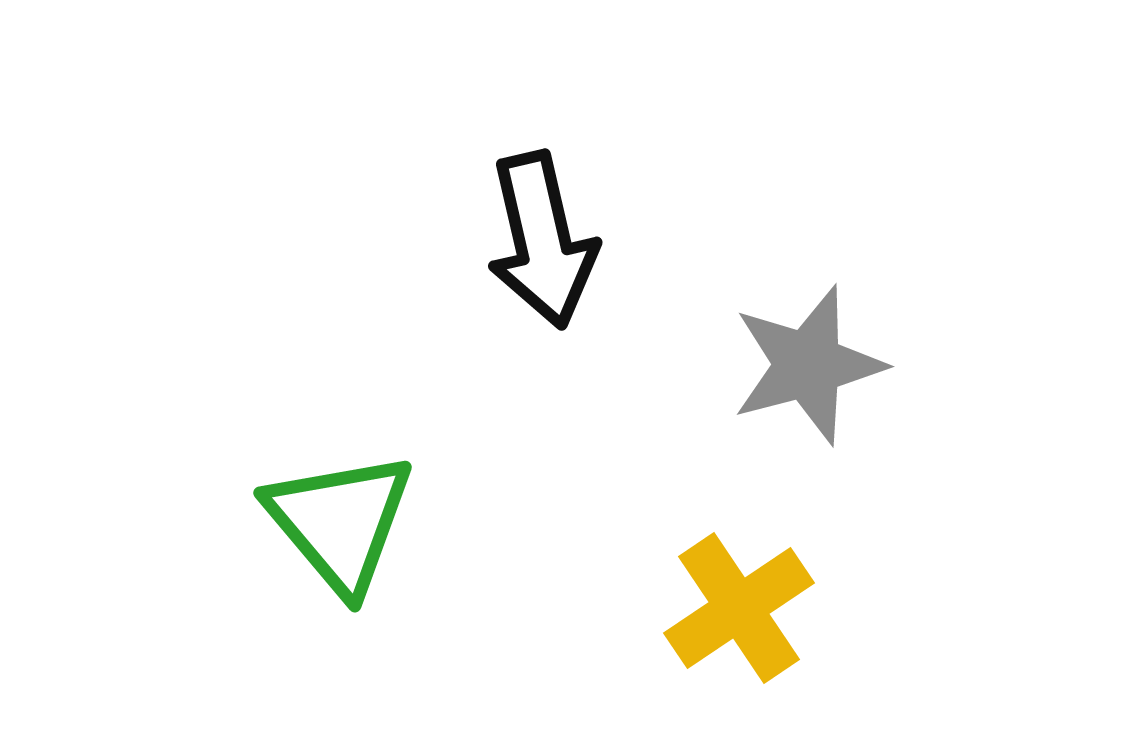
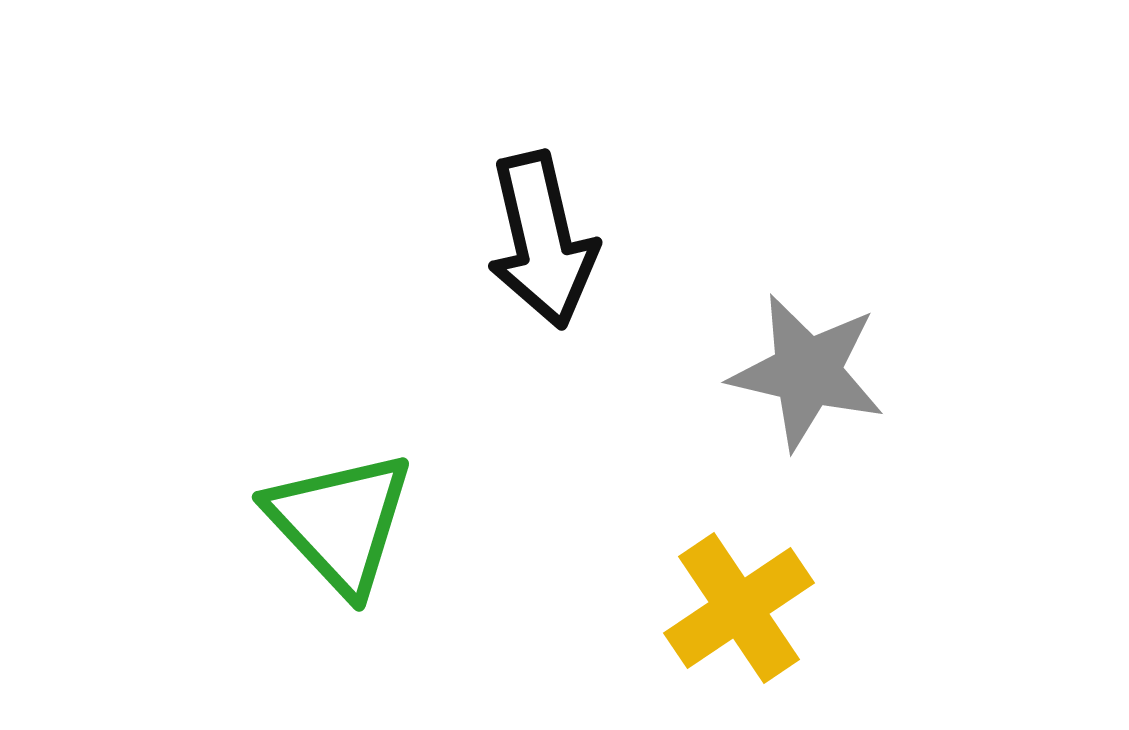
gray star: moved 1 px left, 7 px down; rotated 28 degrees clockwise
green triangle: rotated 3 degrees counterclockwise
